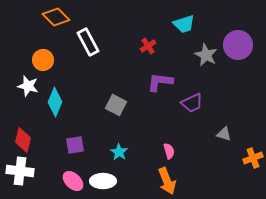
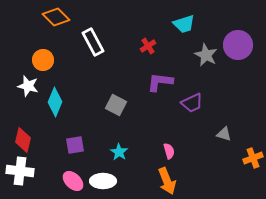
white rectangle: moved 5 px right
